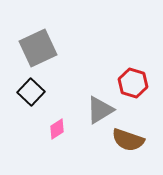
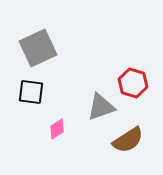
black square: rotated 36 degrees counterclockwise
gray triangle: moved 1 px right, 3 px up; rotated 12 degrees clockwise
brown semicircle: rotated 52 degrees counterclockwise
